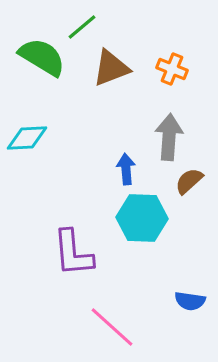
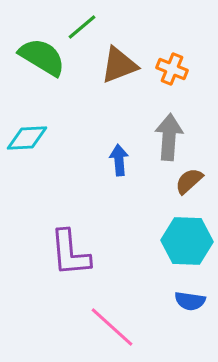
brown triangle: moved 8 px right, 3 px up
blue arrow: moved 7 px left, 9 px up
cyan hexagon: moved 45 px right, 23 px down
purple L-shape: moved 3 px left
